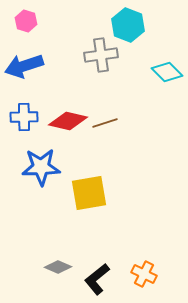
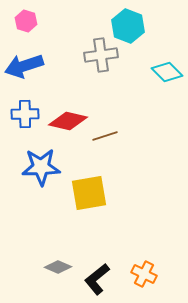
cyan hexagon: moved 1 px down
blue cross: moved 1 px right, 3 px up
brown line: moved 13 px down
